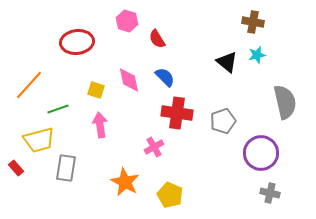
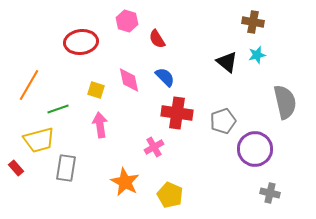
red ellipse: moved 4 px right
orange line: rotated 12 degrees counterclockwise
purple circle: moved 6 px left, 4 px up
